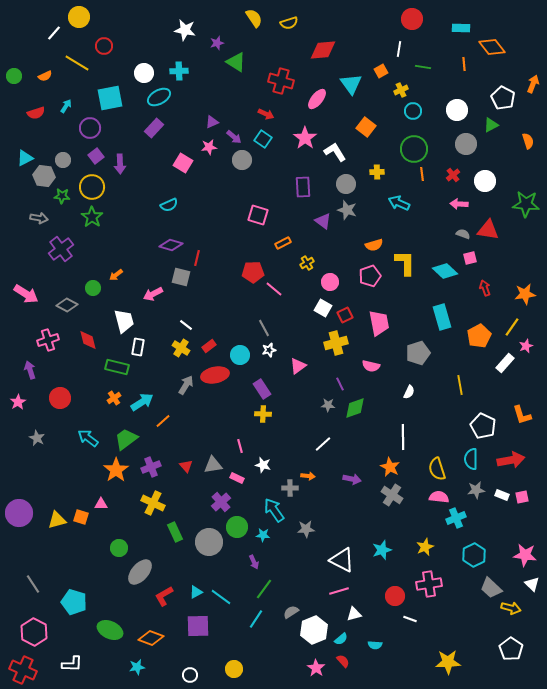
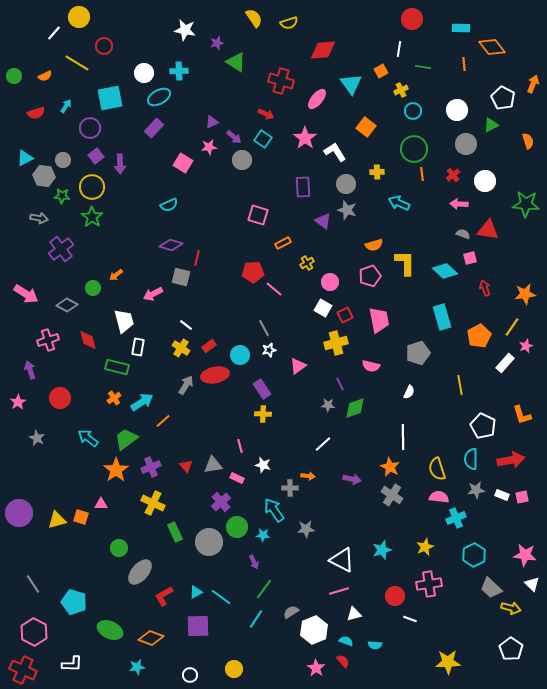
pink trapezoid at (379, 323): moved 3 px up
cyan semicircle at (341, 639): moved 5 px right, 2 px down; rotated 120 degrees counterclockwise
